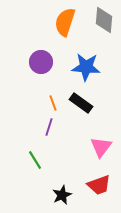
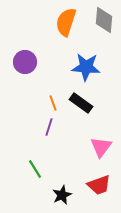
orange semicircle: moved 1 px right
purple circle: moved 16 px left
green line: moved 9 px down
